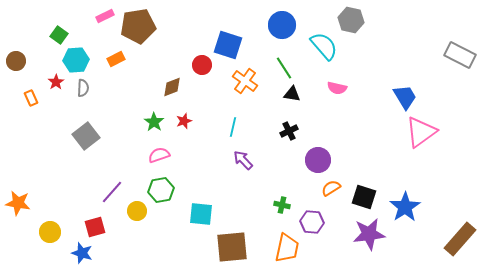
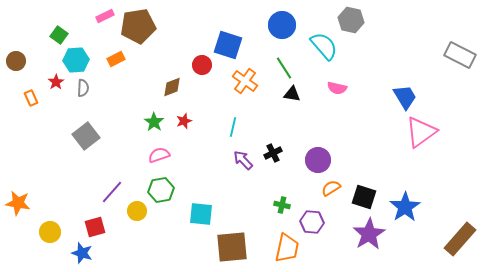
black cross at (289, 131): moved 16 px left, 22 px down
purple star at (369, 234): rotated 24 degrees counterclockwise
